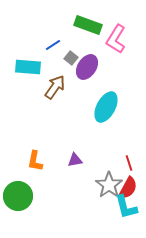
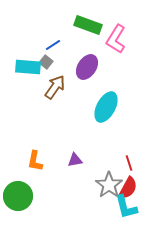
gray square: moved 25 px left, 4 px down
